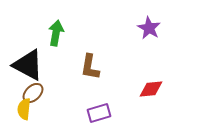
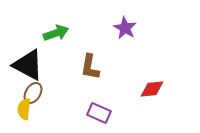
purple star: moved 24 px left
green arrow: rotated 60 degrees clockwise
red diamond: moved 1 px right
brown ellipse: rotated 15 degrees counterclockwise
purple rectangle: rotated 40 degrees clockwise
